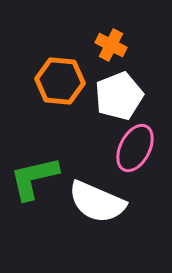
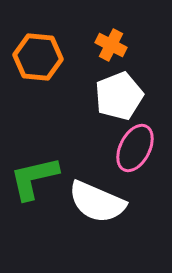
orange hexagon: moved 22 px left, 24 px up
